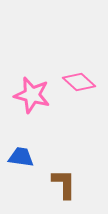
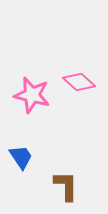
blue trapezoid: rotated 48 degrees clockwise
brown L-shape: moved 2 px right, 2 px down
